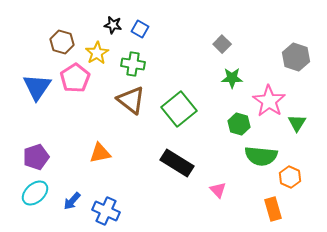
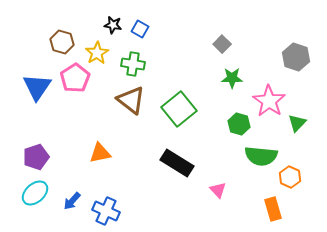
green triangle: rotated 12 degrees clockwise
